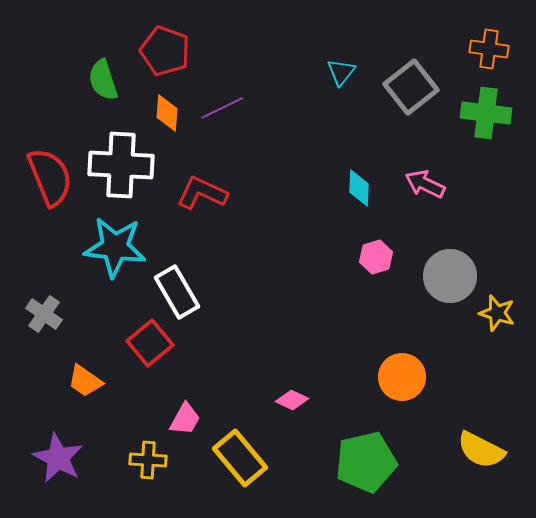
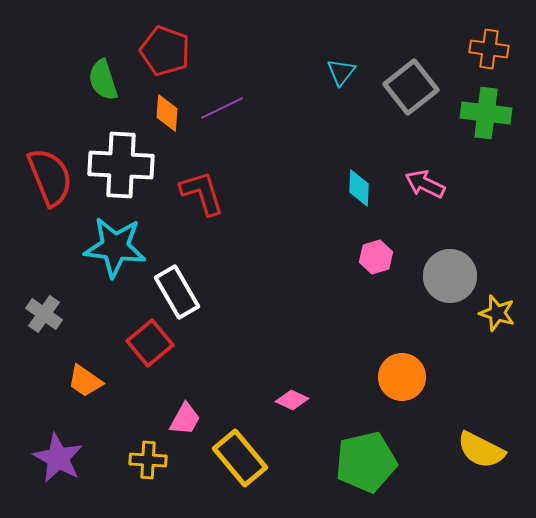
red L-shape: rotated 48 degrees clockwise
